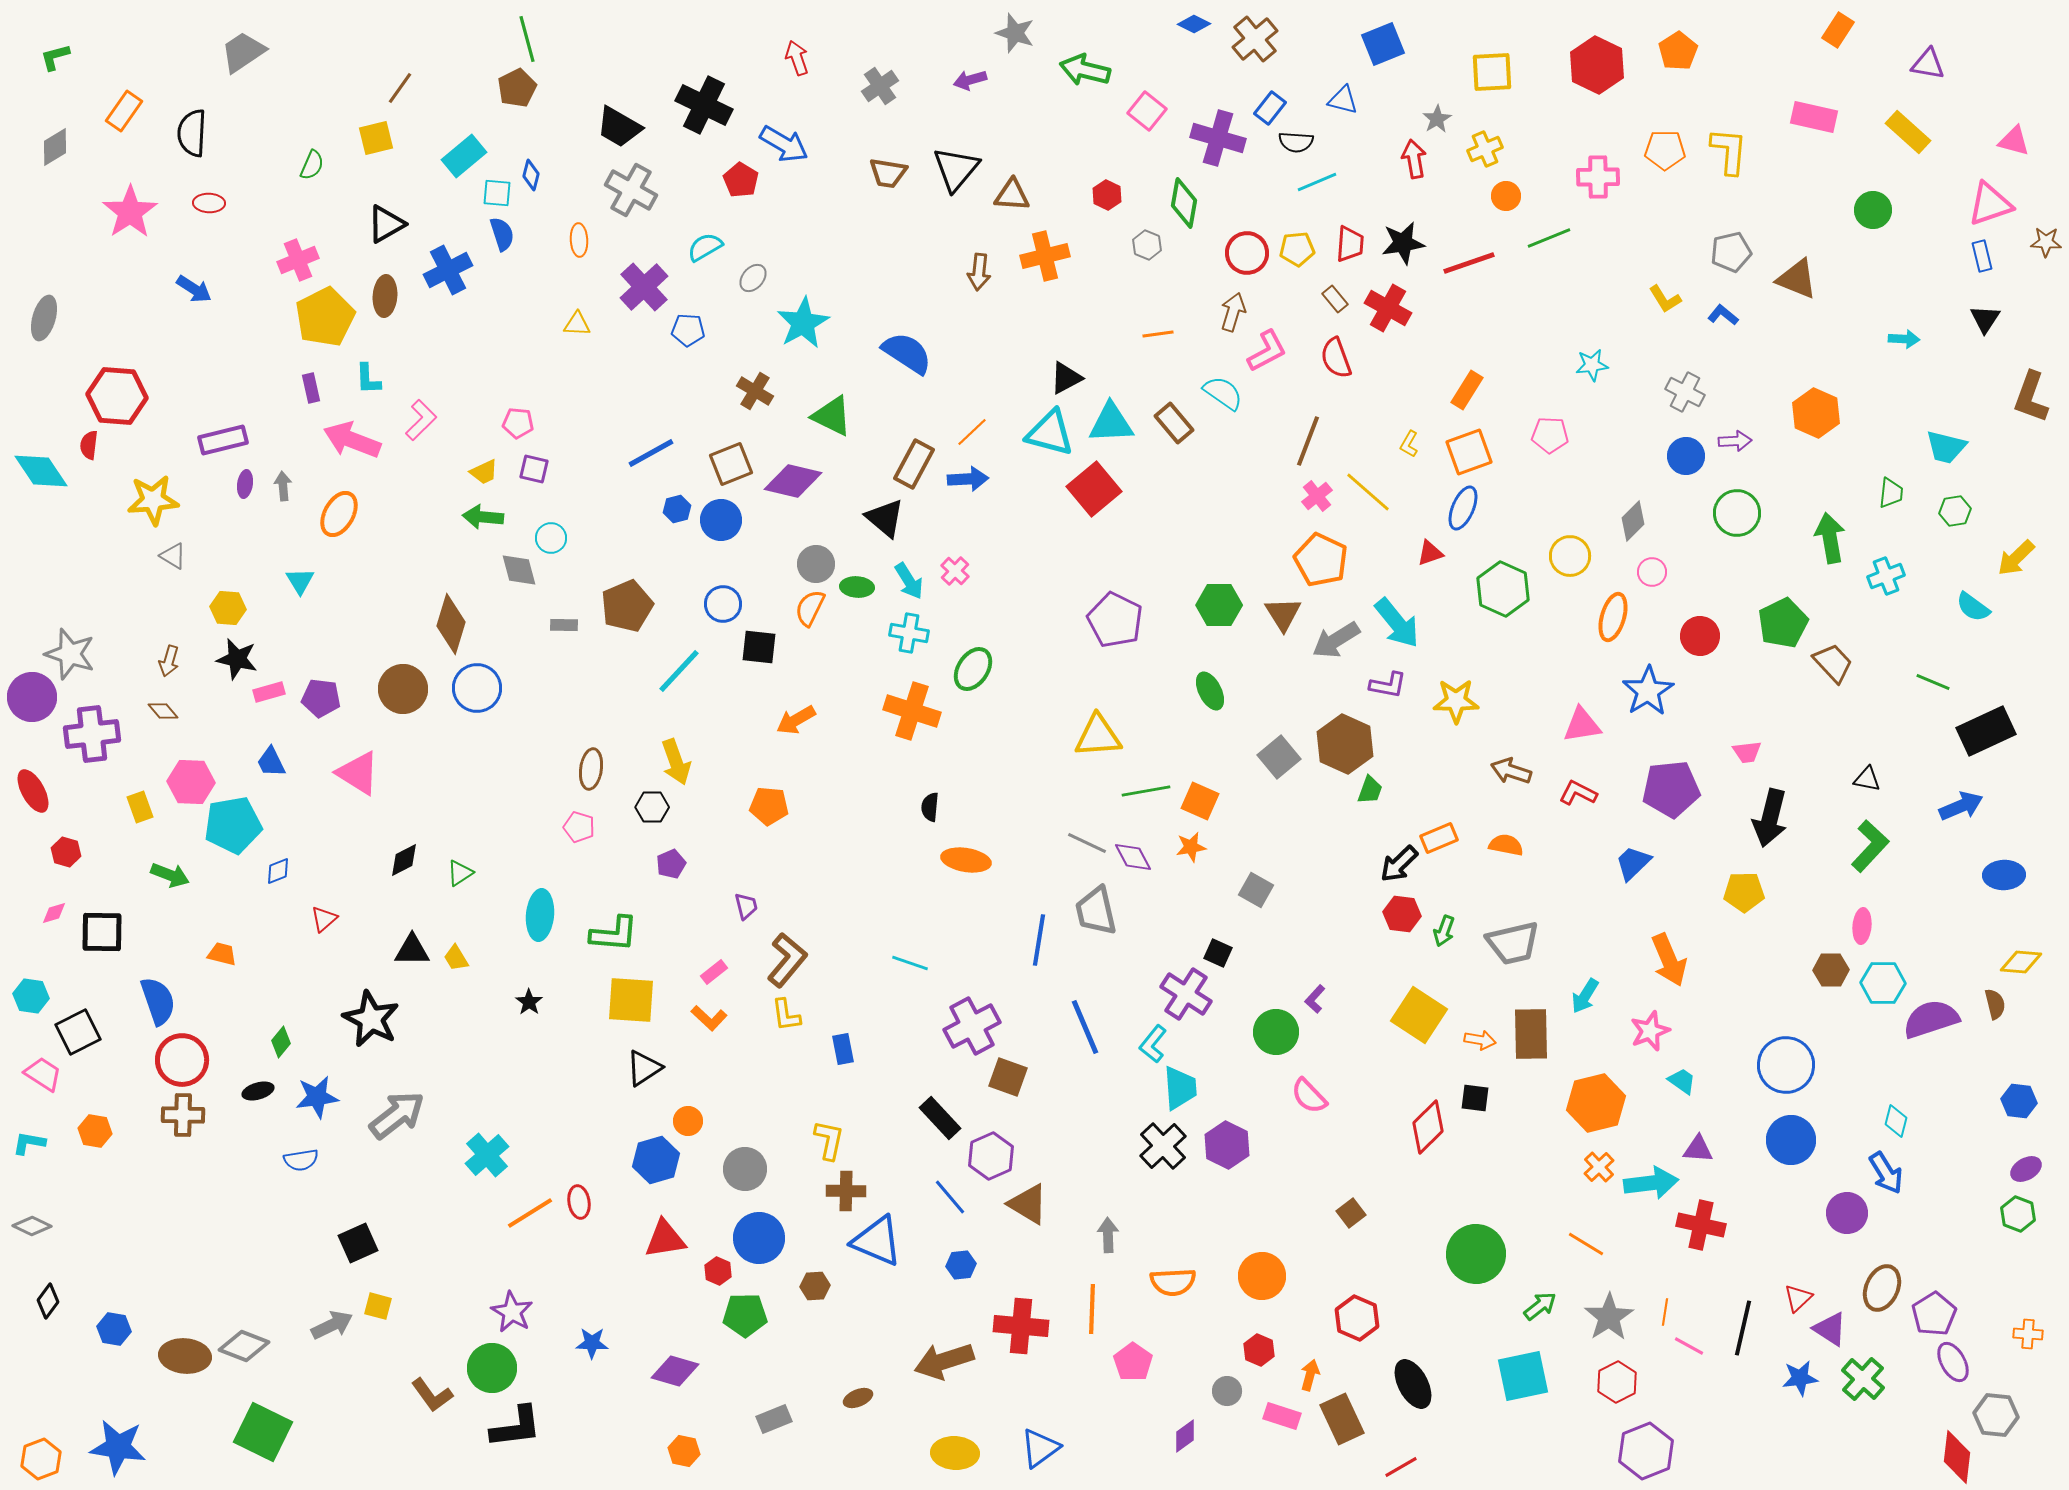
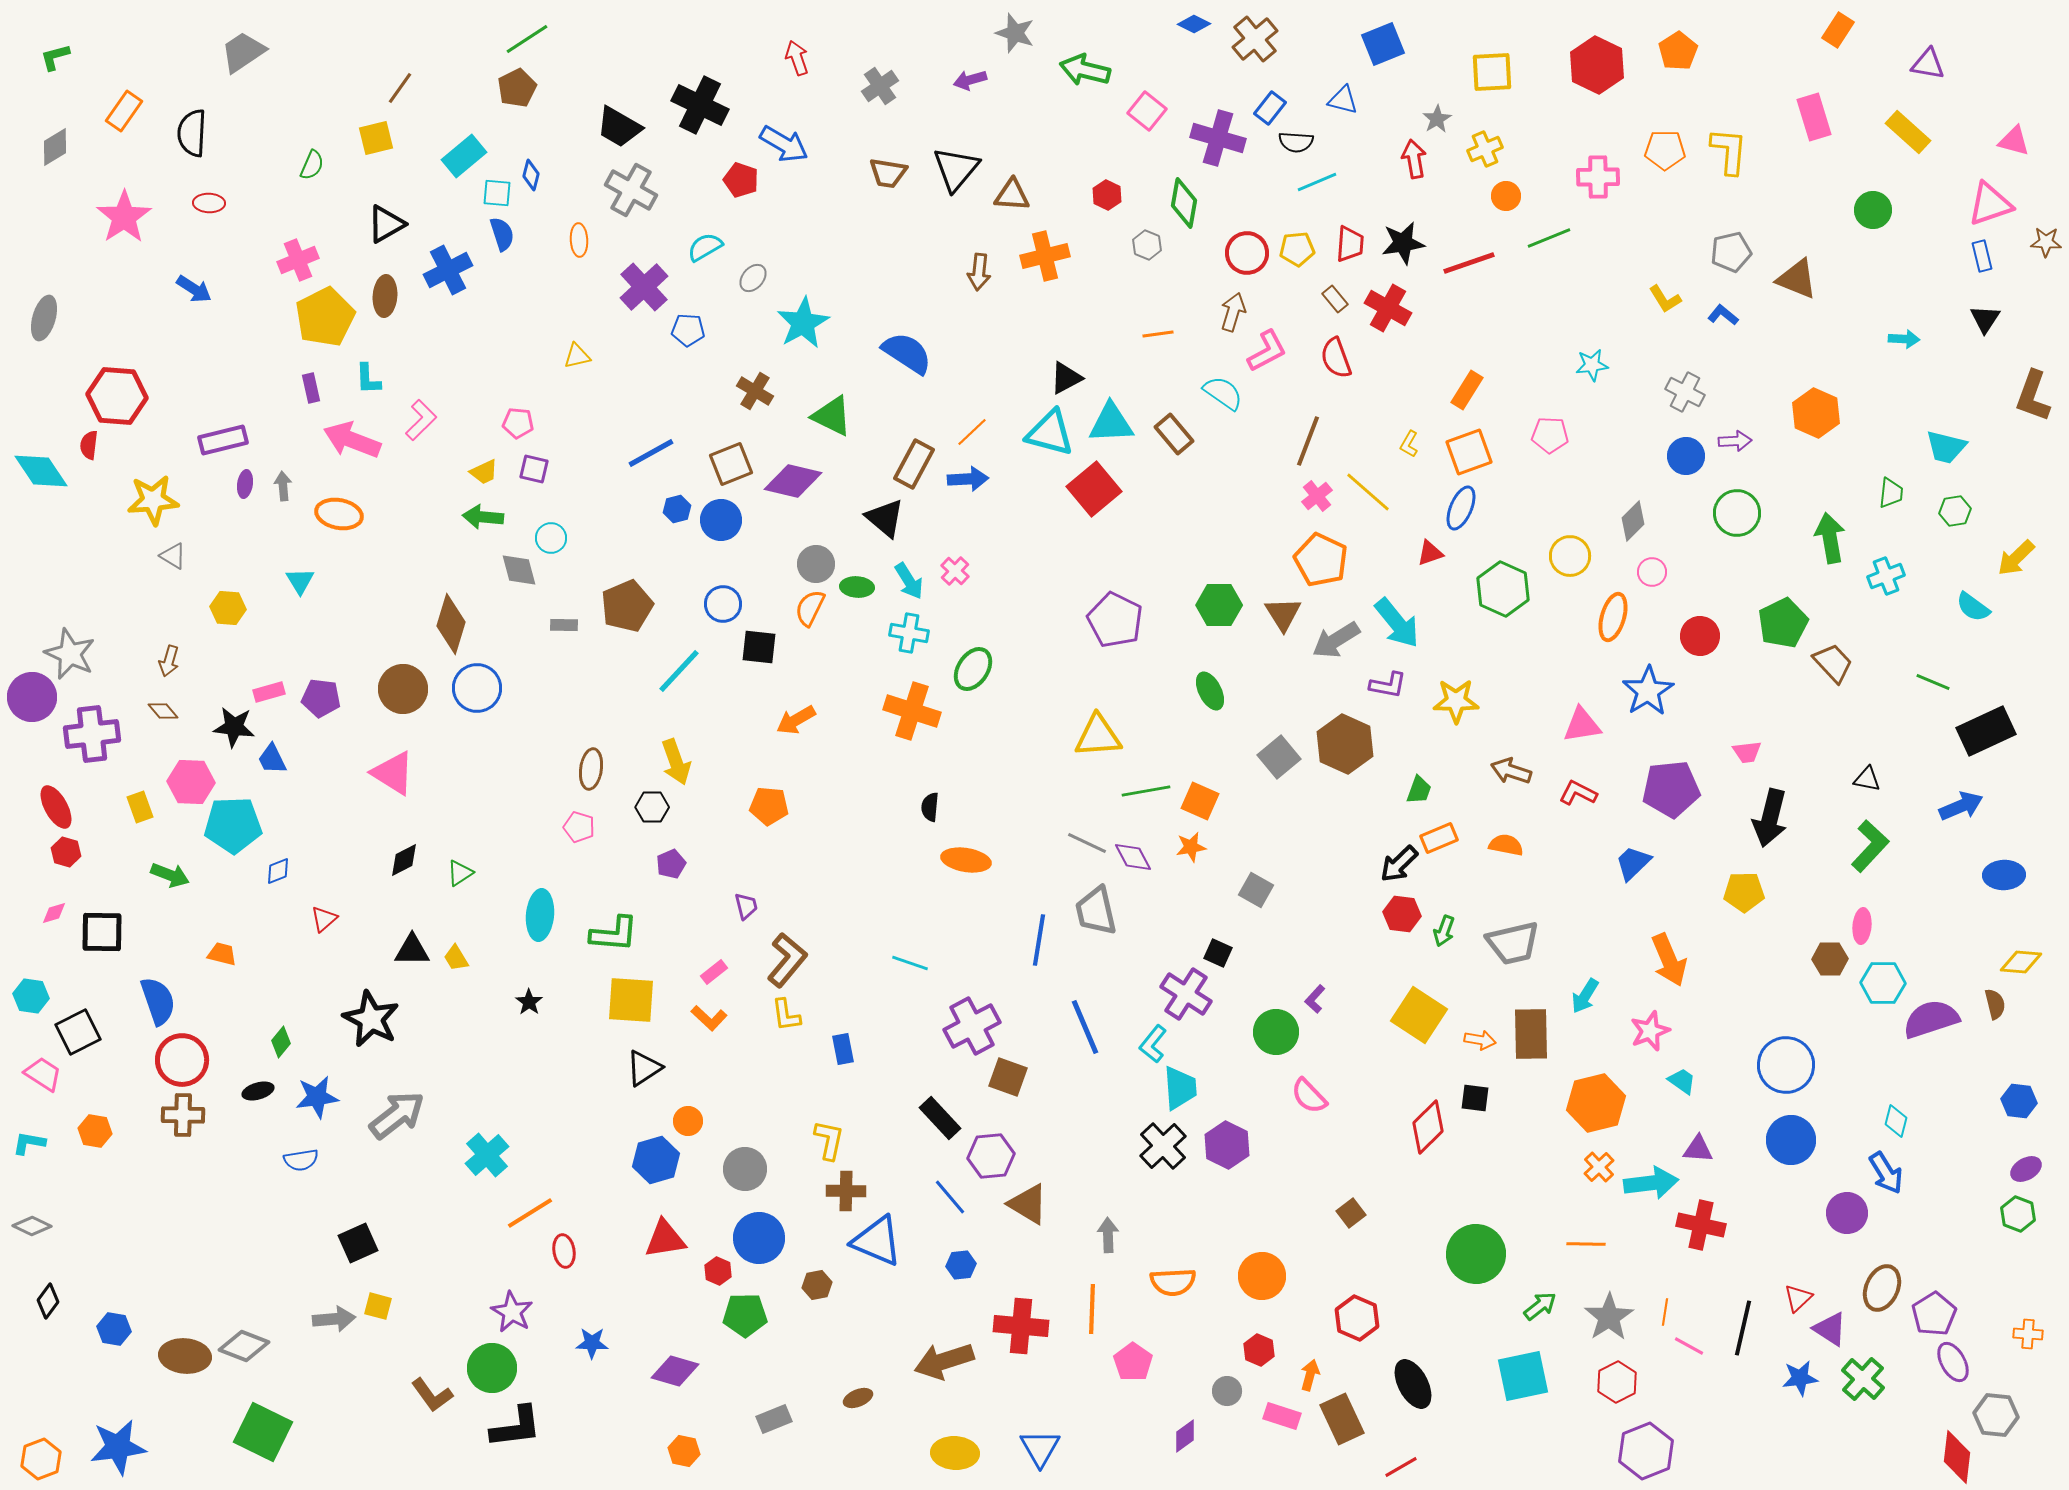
green line at (527, 39): rotated 72 degrees clockwise
black cross at (704, 105): moved 4 px left
pink rectangle at (1814, 117): rotated 60 degrees clockwise
red pentagon at (741, 180): rotated 12 degrees counterclockwise
pink star at (130, 212): moved 6 px left, 5 px down
yellow triangle at (577, 324): moved 32 px down; rotated 16 degrees counterclockwise
brown L-shape at (2031, 397): moved 2 px right, 1 px up
brown rectangle at (1174, 423): moved 11 px down
blue ellipse at (1463, 508): moved 2 px left
orange ellipse at (339, 514): rotated 72 degrees clockwise
gray star at (70, 654): rotated 6 degrees clockwise
black star at (237, 659): moved 3 px left, 68 px down; rotated 6 degrees counterclockwise
blue trapezoid at (271, 762): moved 1 px right, 3 px up
pink triangle at (358, 773): moved 35 px right
green trapezoid at (1370, 790): moved 49 px right
red ellipse at (33, 791): moved 23 px right, 16 px down
cyan pentagon at (233, 825): rotated 8 degrees clockwise
brown hexagon at (1831, 970): moved 1 px left, 11 px up
purple hexagon at (991, 1156): rotated 18 degrees clockwise
red ellipse at (579, 1202): moved 15 px left, 49 px down
orange line at (1586, 1244): rotated 30 degrees counterclockwise
brown hexagon at (815, 1286): moved 2 px right, 1 px up; rotated 8 degrees counterclockwise
gray arrow at (332, 1325): moved 2 px right, 6 px up; rotated 21 degrees clockwise
blue star at (118, 1447): rotated 16 degrees counterclockwise
blue triangle at (1040, 1448): rotated 24 degrees counterclockwise
